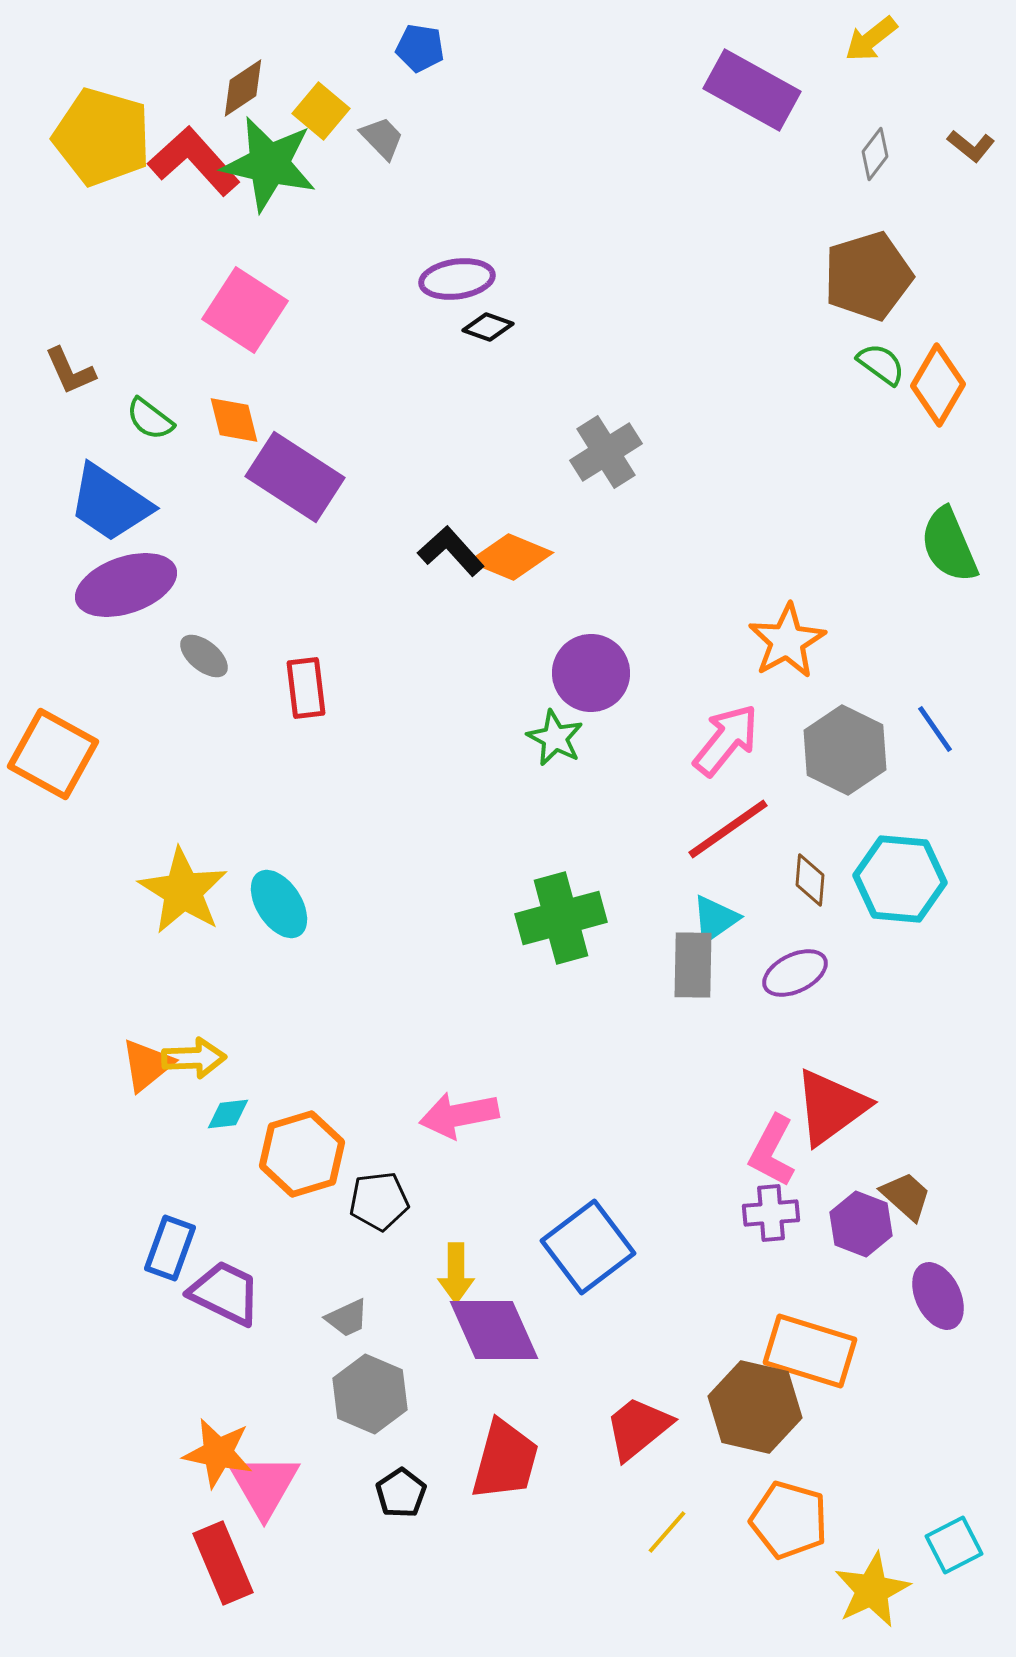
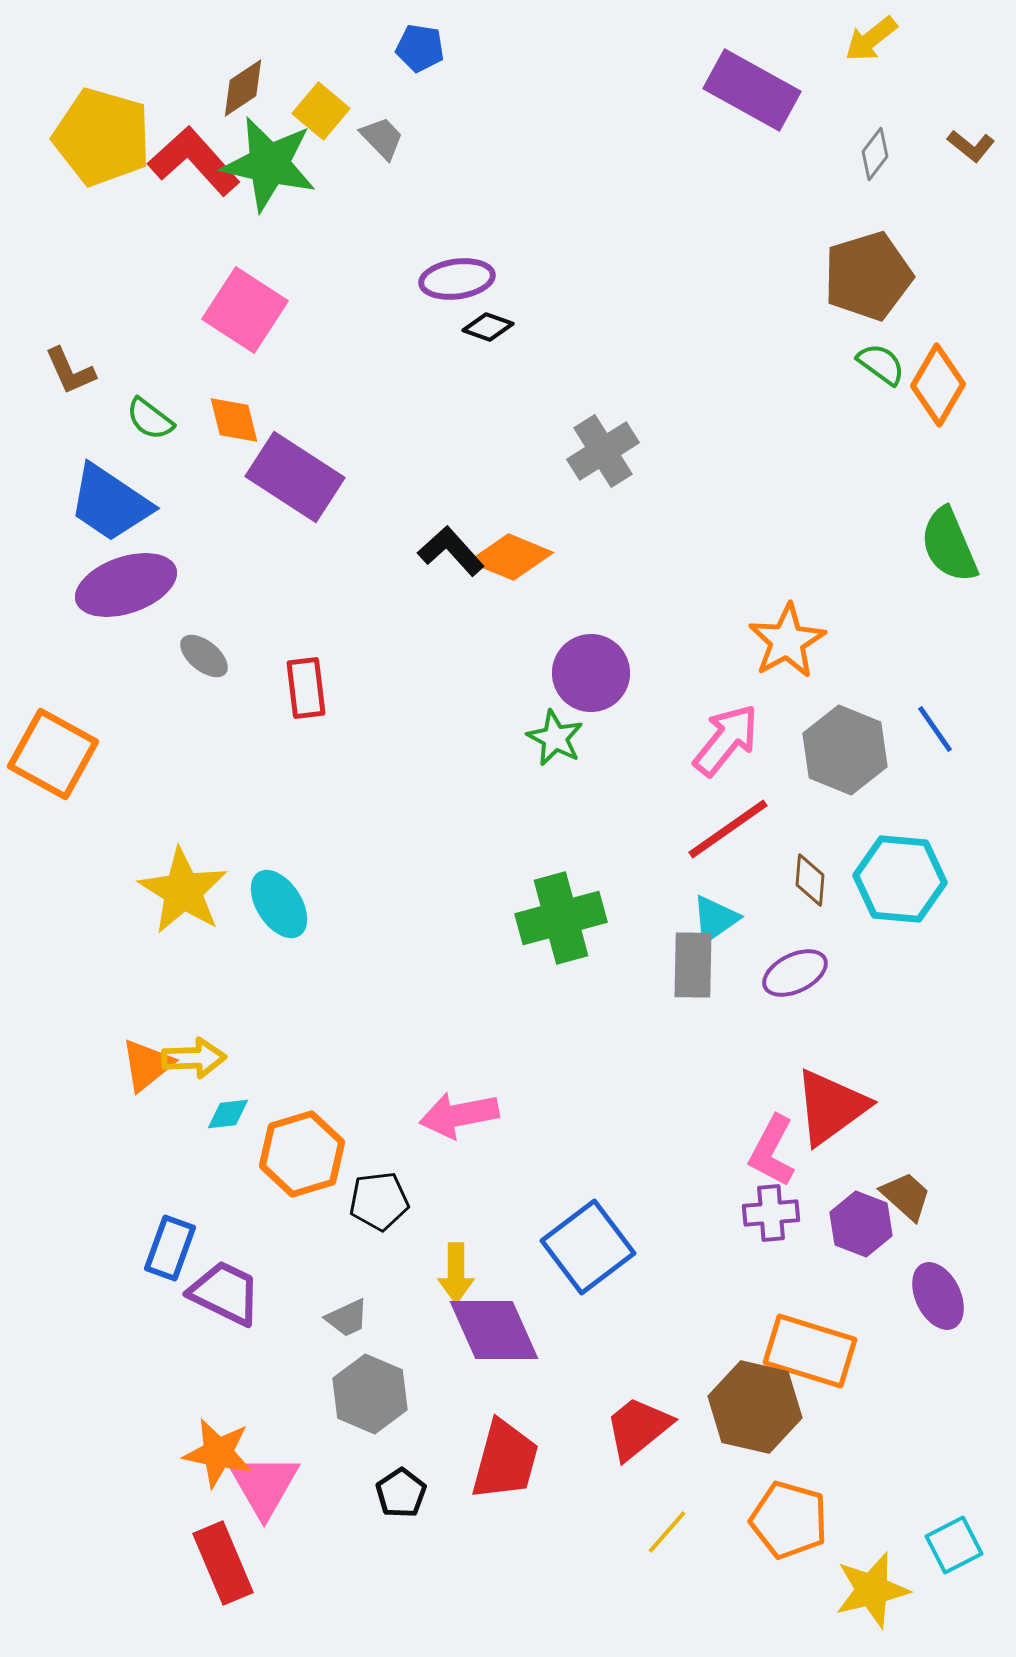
gray cross at (606, 452): moved 3 px left, 1 px up
gray hexagon at (845, 750): rotated 4 degrees counterclockwise
yellow star at (872, 1590): rotated 12 degrees clockwise
